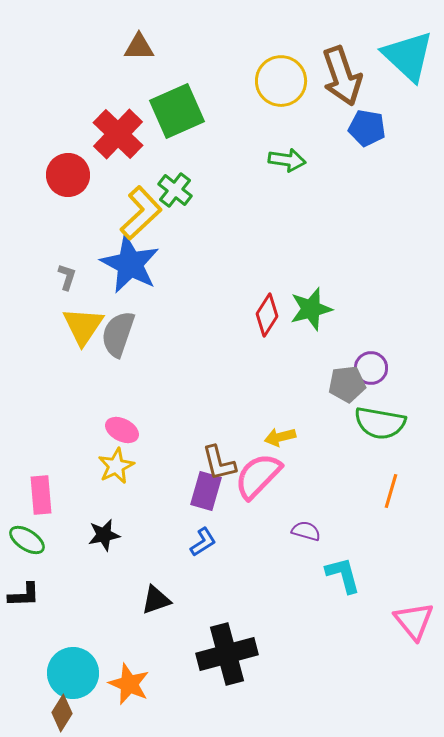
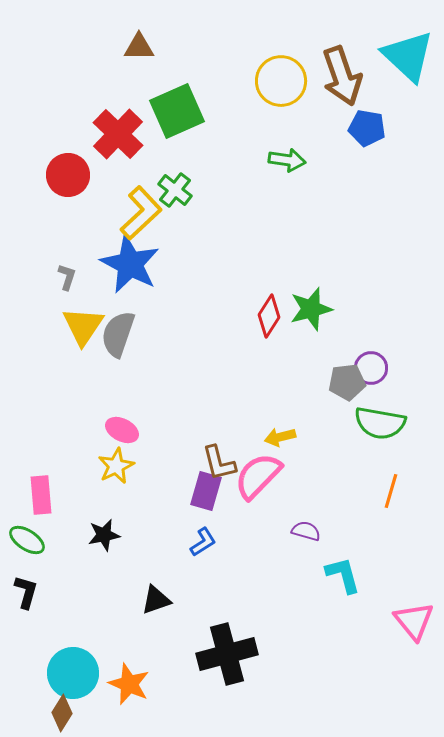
red diamond: moved 2 px right, 1 px down
gray pentagon: moved 2 px up
black L-shape: moved 2 px right, 3 px up; rotated 72 degrees counterclockwise
